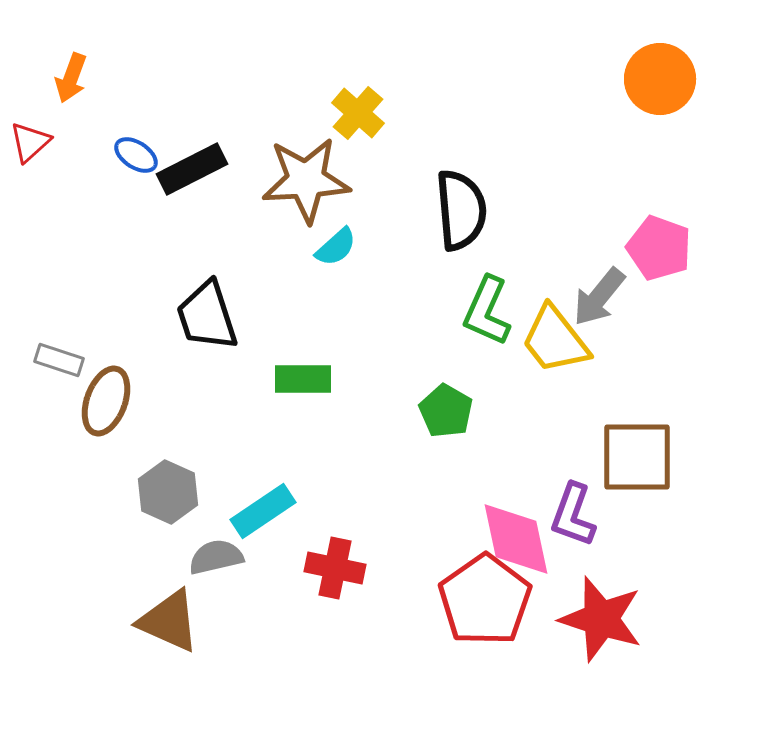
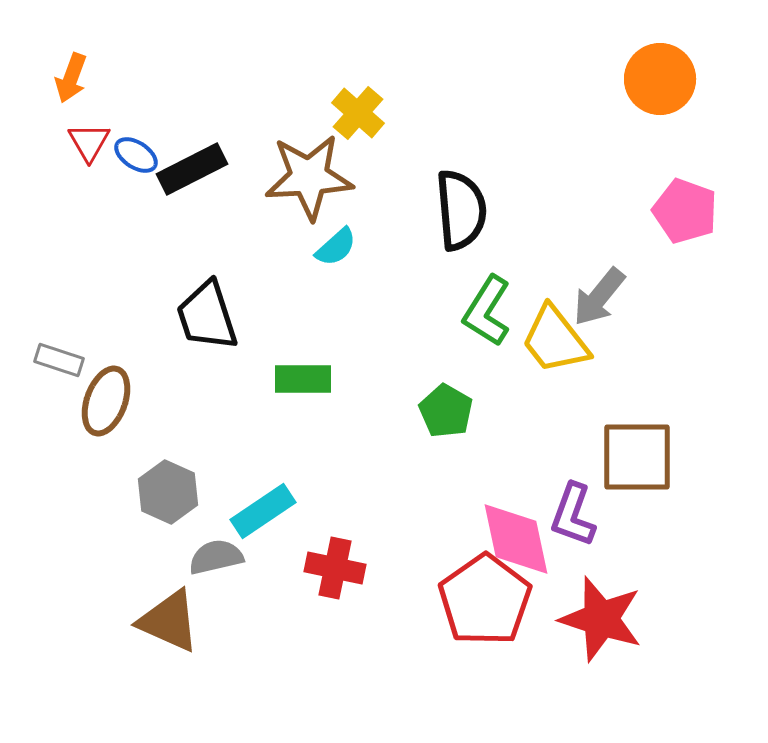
red triangle: moved 59 px right; rotated 18 degrees counterclockwise
brown star: moved 3 px right, 3 px up
pink pentagon: moved 26 px right, 37 px up
green L-shape: rotated 8 degrees clockwise
